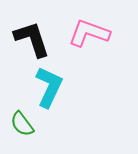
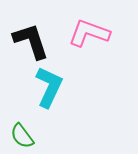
black L-shape: moved 1 px left, 2 px down
green semicircle: moved 12 px down
